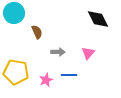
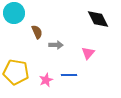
gray arrow: moved 2 px left, 7 px up
